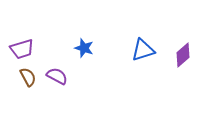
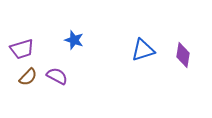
blue star: moved 10 px left, 8 px up
purple diamond: rotated 40 degrees counterclockwise
brown semicircle: rotated 72 degrees clockwise
